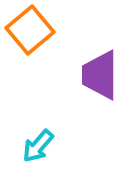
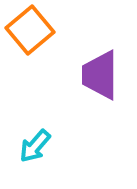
cyan arrow: moved 3 px left
